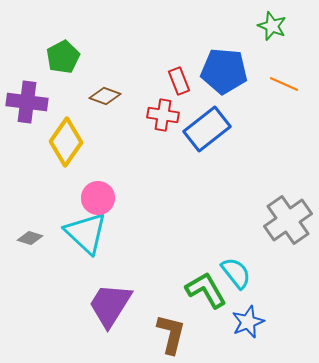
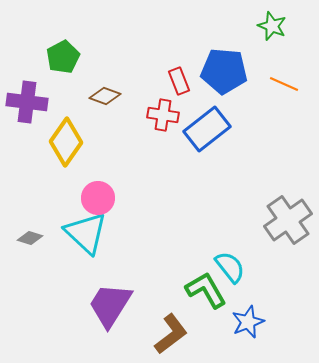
cyan semicircle: moved 6 px left, 6 px up
brown L-shape: rotated 39 degrees clockwise
